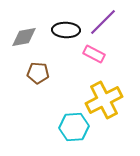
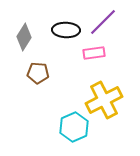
gray diamond: rotated 48 degrees counterclockwise
pink rectangle: moved 1 px up; rotated 35 degrees counterclockwise
cyan hexagon: rotated 20 degrees counterclockwise
